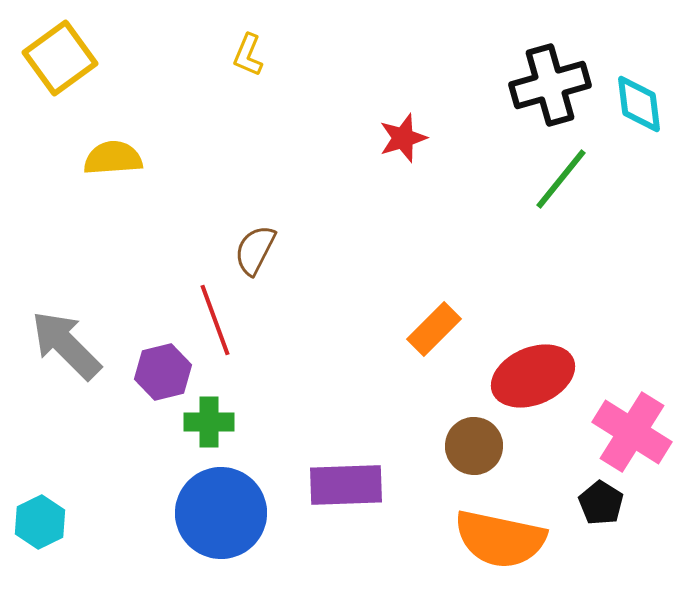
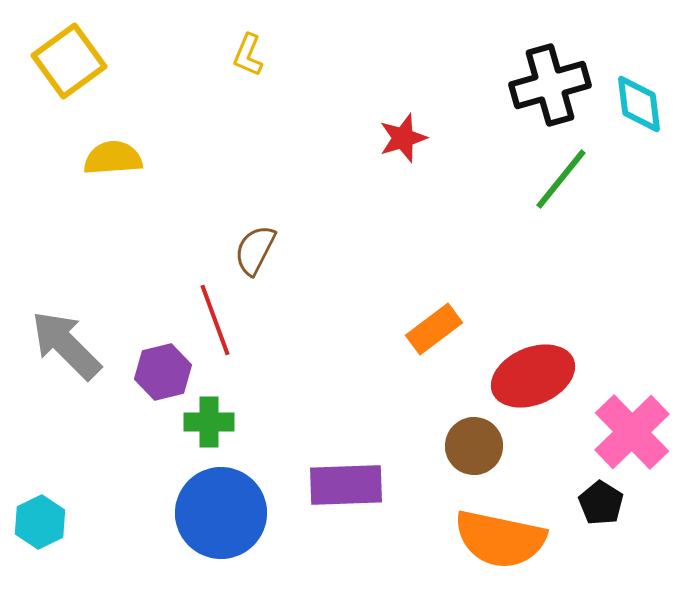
yellow square: moved 9 px right, 3 px down
orange rectangle: rotated 8 degrees clockwise
pink cross: rotated 14 degrees clockwise
